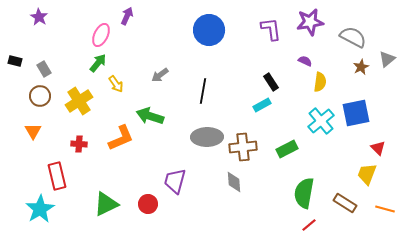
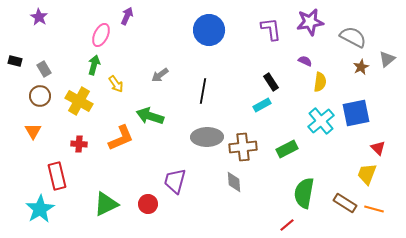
green arrow at (98, 63): moved 4 px left, 2 px down; rotated 24 degrees counterclockwise
yellow cross at (79, 101): rotated 28 degrees counterclockwise
orange line at (385, 209): moved 11 px left
red line at (309, 225): moved 22 px left
